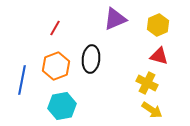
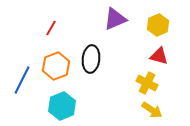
red line: moved 4 px left
blue line: rotated 16 degrees clockwise
cyan hexagon: rotated 12 degrees counterclockwise
